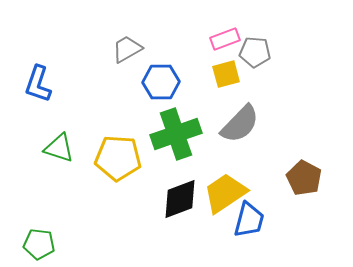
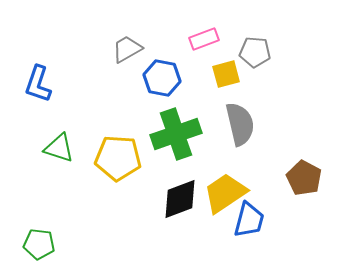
pink rectangle: moved 21 px left
blue hexagon: moved 1 px right, 4 px up; rotated 12 degrees clockwise
gray semicircle: rotated 57 degrees counterclockwise
